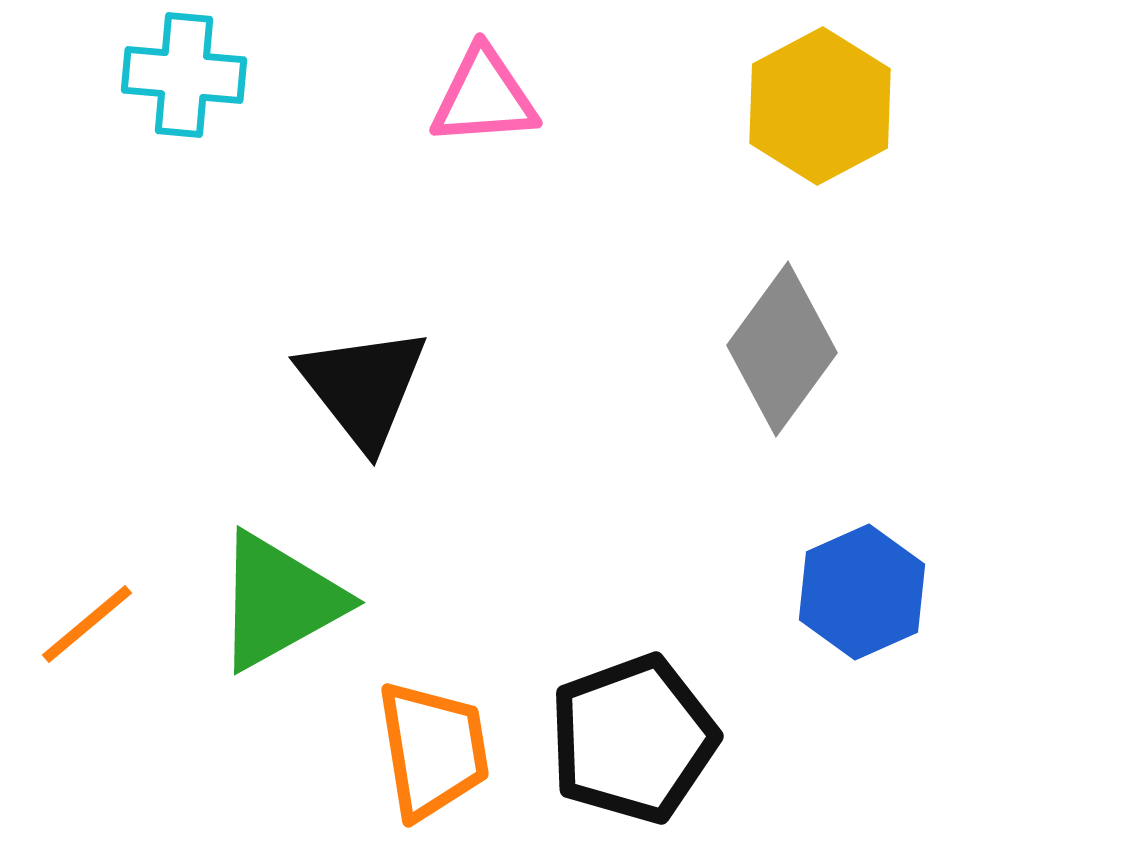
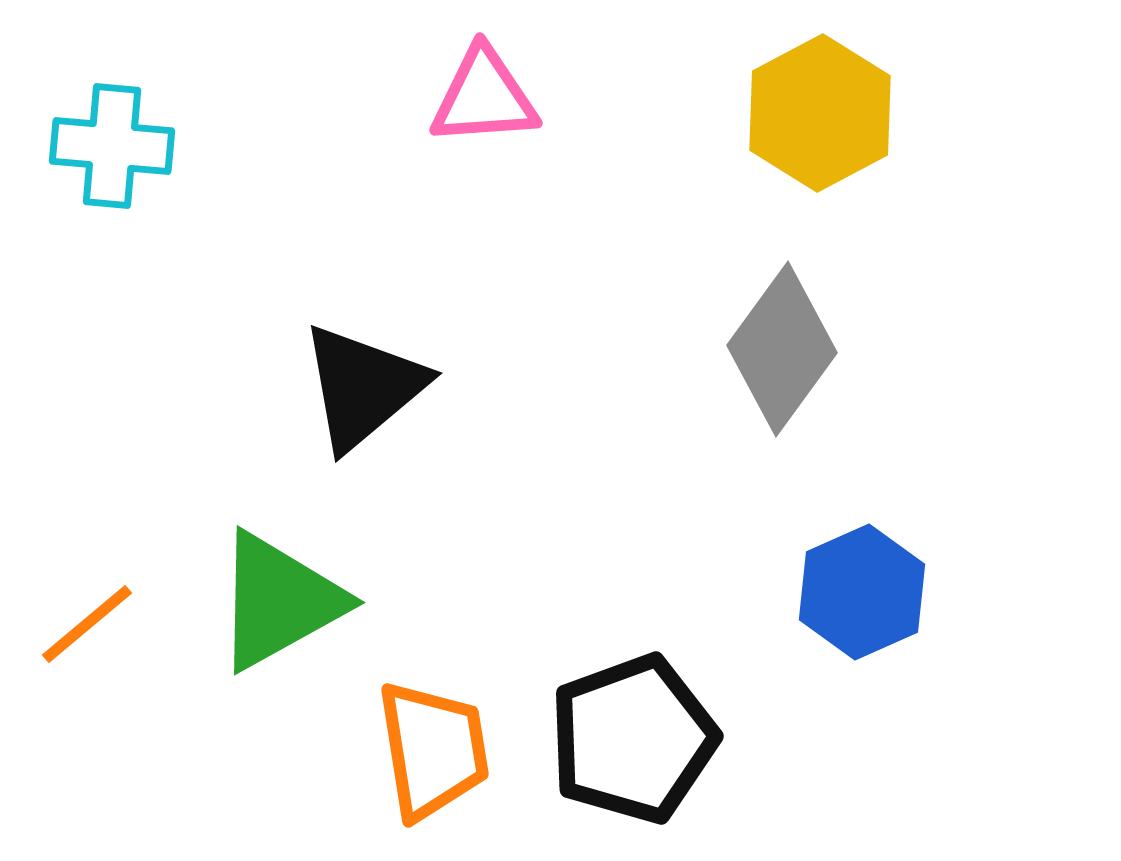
cyan cross: moved 72 px left, 71 px down
yellow hexagon: moved 7 px down
black triangle: rotated 28 degrees clockwise
